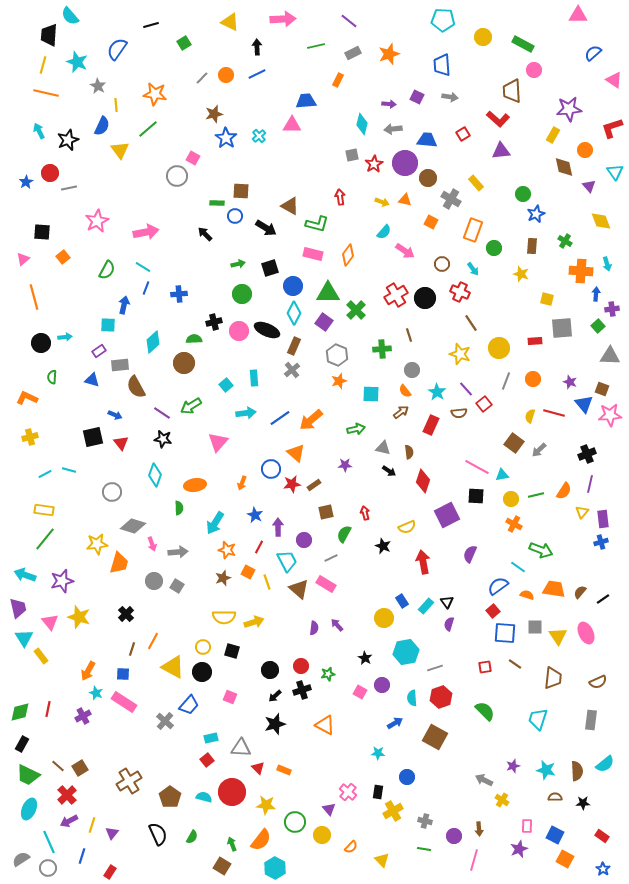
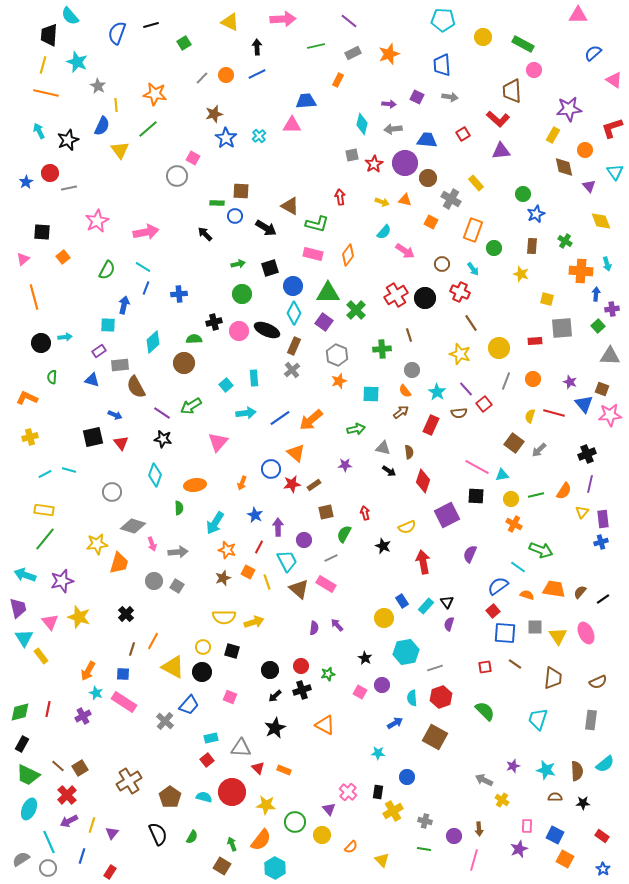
blue semicircle at (117, 49): moved 16 px up; rotated 15 degrees counterclockwise
black star at (275, 724): moved 4 px down; rotated 10 degrees counterclockwise
